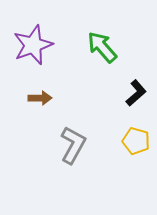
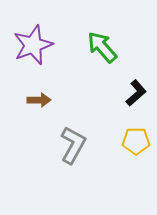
brown arrow: moved 1 px left, 2 px down
yellow pentagon: rotated 16 degrees counterclockwise
